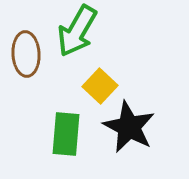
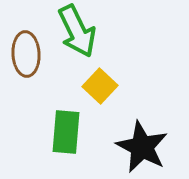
green arrow: rotated 56 degrees counterclockwise
black star: moved 13 px right, 20 px down
green rectangle: moved 2 px up
